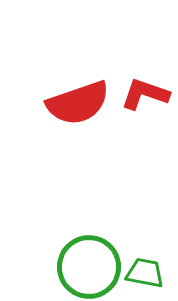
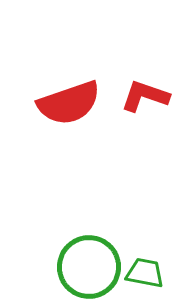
red L-shape: moved 2 px down
red semicircle: moved 9 px left
